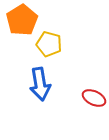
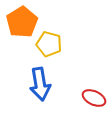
orange pentagon: moved 2 px down
